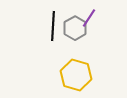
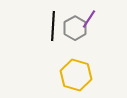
purple line: moved 1 px down
